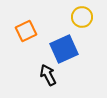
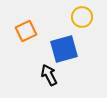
blue square: rotated 8 degrees clockwise
black arrow: moved 1 px right
